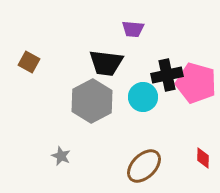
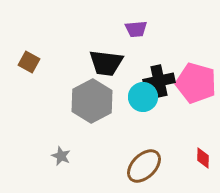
purple trapezoid: moved 3 px right; rotated 10 degrees counterclockwise
black cross: moved 8 px left, 6 px down
